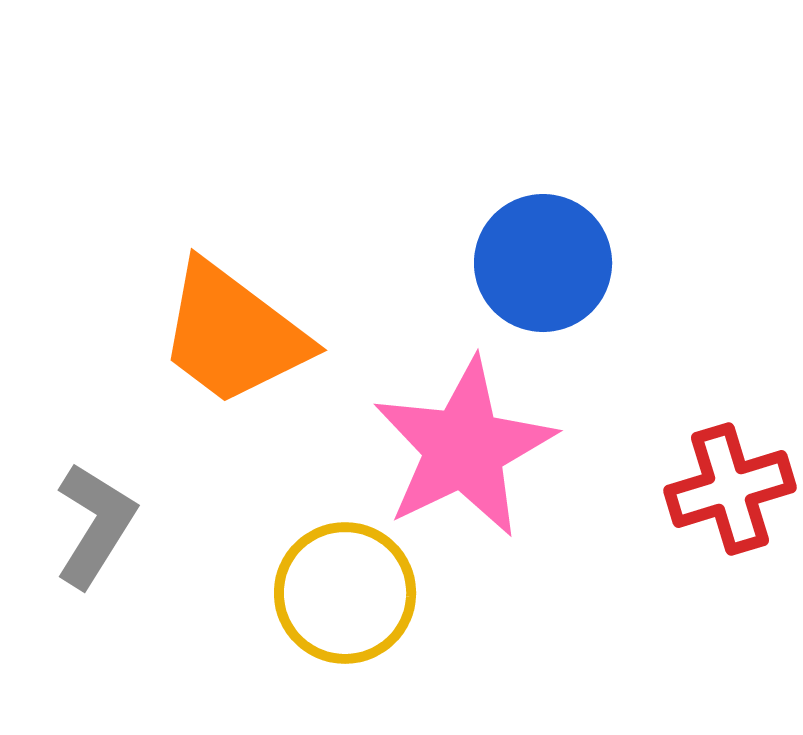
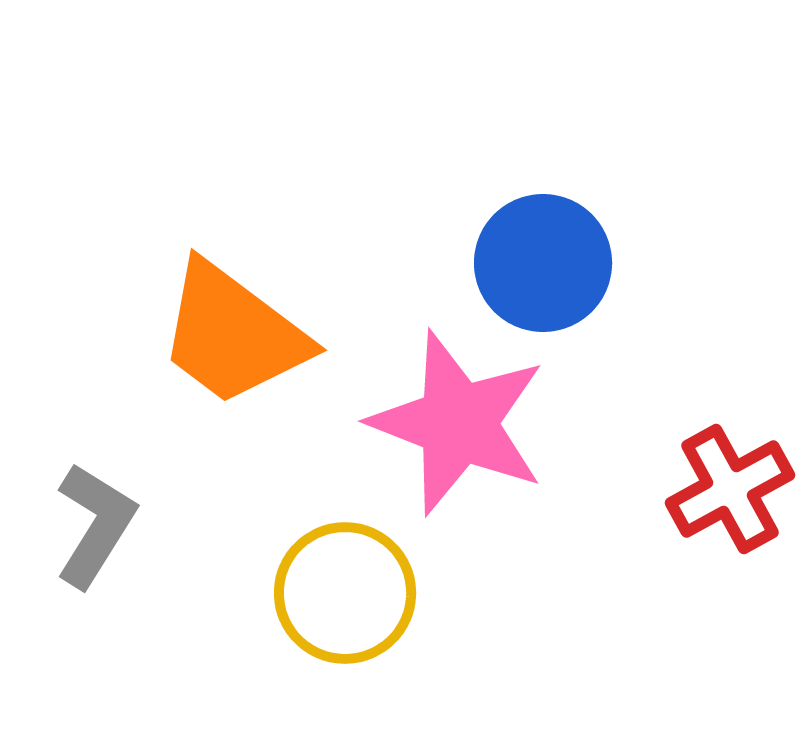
pink star: moved 6 px left, 25 px up; rotated 25 degrees counterclockwise
red cross: rotated 12 degrees counterclockwise
